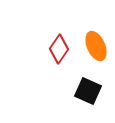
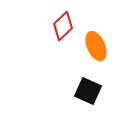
red diamond: moved 4 px right, 23 px up; rotated 12 degrees clockwise
